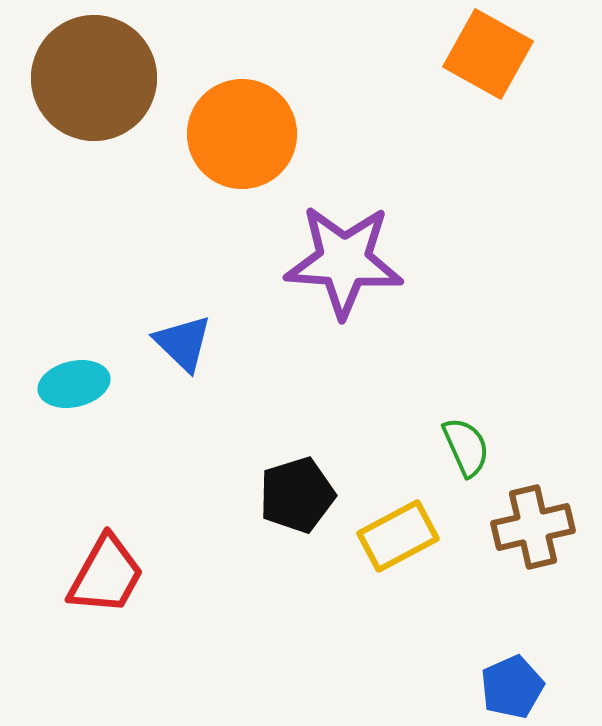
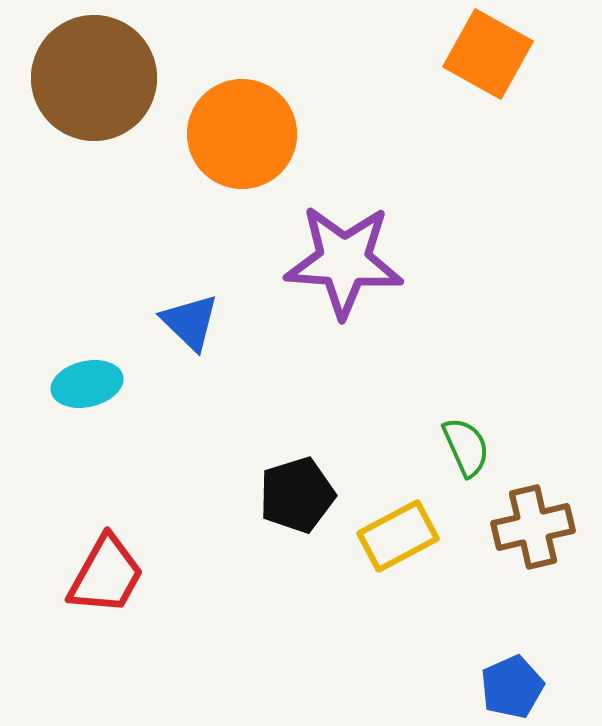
blue triangle: moved 7 px right, 21 px up
cyan ellipse: moved 13 px right
